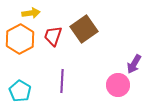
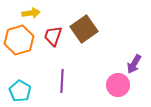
orange hexagon: moved 1 px left, 1 px down; rotated 12 degrees clockwise
